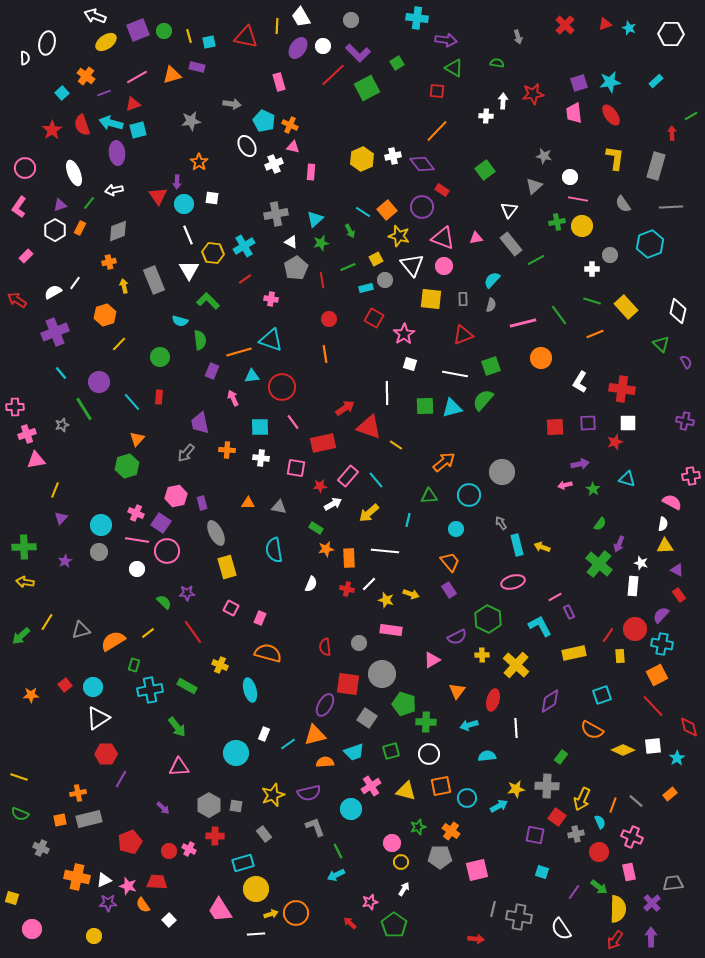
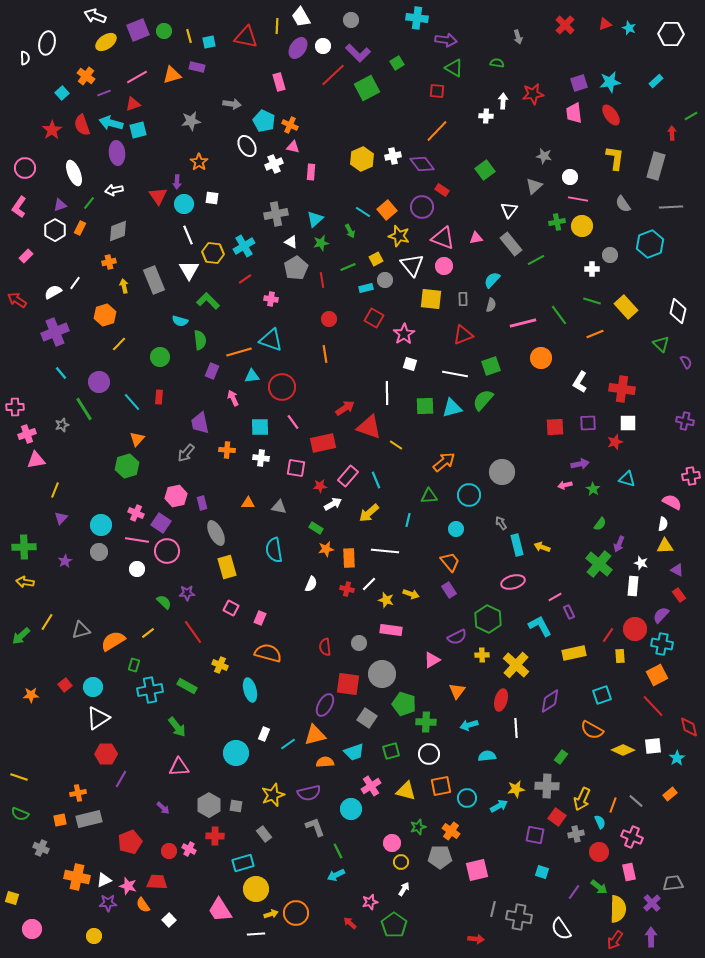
cyan line at (376, 480): rotated 18 degrees clockwise
red ellipse at (493, 700): moved 8 px right
